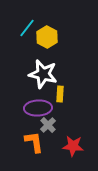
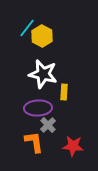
yellow hexagon: moved 5 px left, 1 px up
yellow rectangle: moved 4 px right, 2 px up
